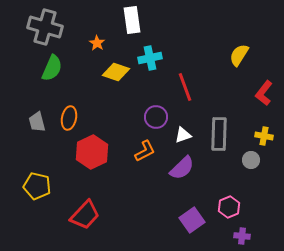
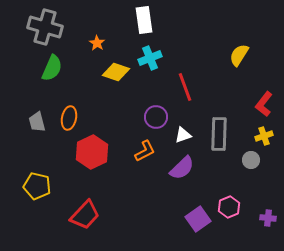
white rectangle: moved 12 px right
cyan cross: rotated 10 degrees counterclockwise
red L-shape: moved 11 px down
yellow cross: rotated 30 degrees counterclockwise
purple square: moved 6 px right, 1 px up
purple cross: moved 26 px right, 18 px up
